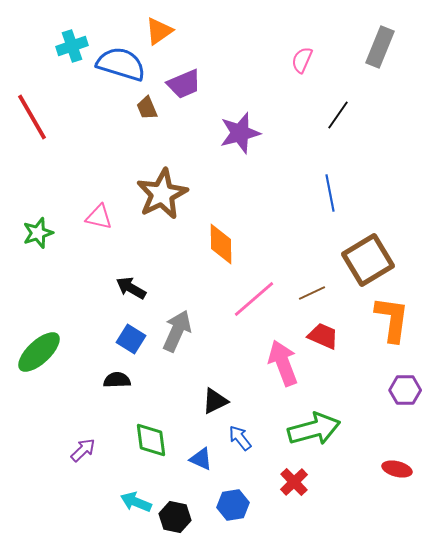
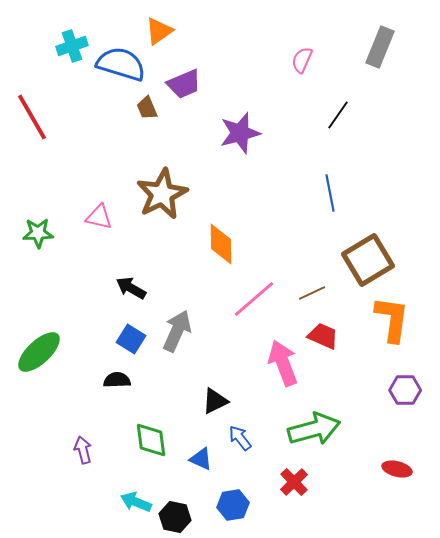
green star: rotated 16 degrees clockwise
purple arrow: rotated 60 degrees counterclockwise
